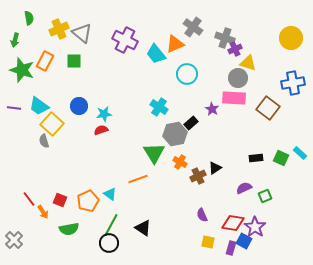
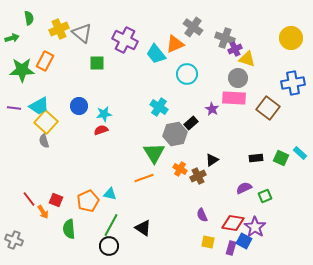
green arrow at (15, 40): moved 3 px left, 2 px up; rotated 120 degrees counterclockwise
green square at (74, 61): moved 23 px right, 2 px down
yellow triangle at (248, 63): moved 1 px left, 4 px up
green star at (22, 70): rotated 20 degrees counterclockwise
cyan trapezoid at (39, 106): rotated 65 degrees counterclockwise
yellow square at (52, 124): moved 6 px left, 2 px up
orange cross at (180, 162): moved 7 px down
black triangle at (215, 168): moved 3 px left, 8 px up
orange line at (138, 179): moved 6 px right, 1 px up
cyan triangle at (110, 194): rotated 24 degrees counterclockwise
red square at (60, 200): moved 4 px left
green semicircle at (69, 229): rotated 96 degrees clockwise
gray cross at (14, 240): rotated 24 degrees counterclockwise
black circle at (109, 243): moved 3 px down
